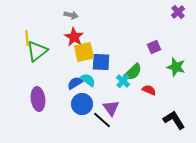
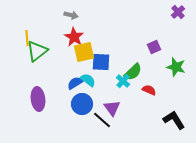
purple triangle: moved 1 px right
